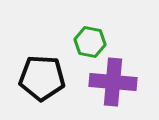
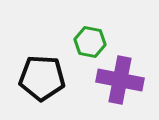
purple cross: moved 7 px right, 2 px up; rotated 6 degrees clockwise
